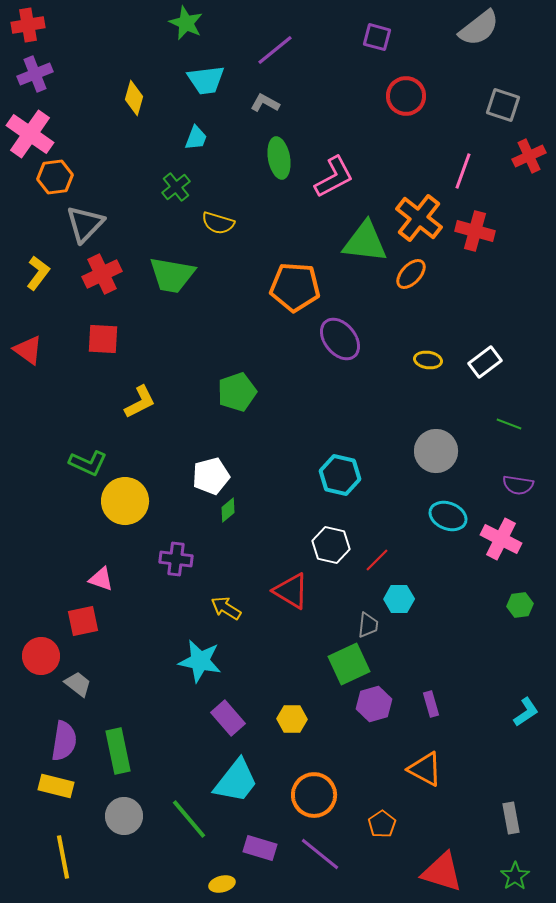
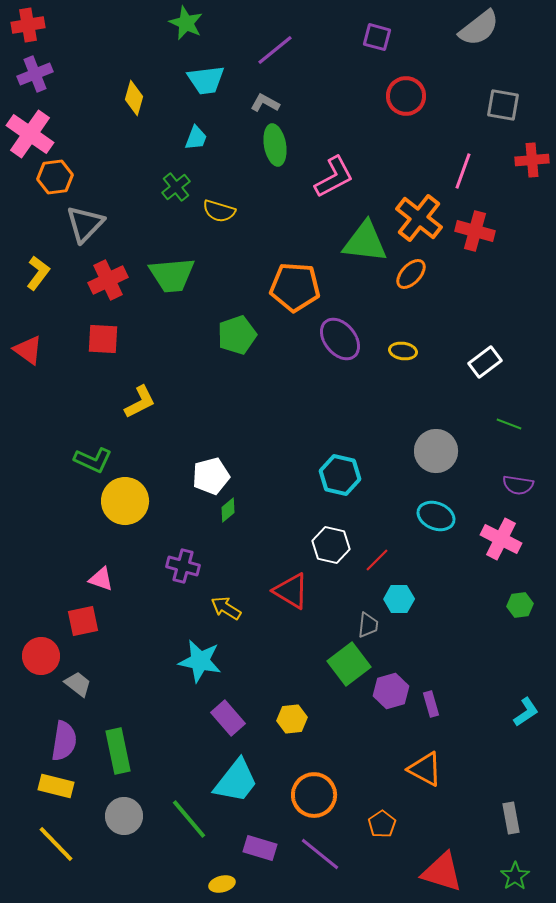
gray square at (503, 105): rotated 8 degrees counterclockwise
red cross at (529, 156): moved 3 px right, 4 px down; rotated 20 degrees clockwise
green ellipse at (279, 158): moved 4 px left, 13 px up
yellow semicircle at (218, 223): moved 1 px right, 12 px up
red cross at (102, 274): moved 6 px right, 6 px down
green trapezoid at (172, 275): rotated 15 degrees counterclockwise
yellow ellipse at (428, 360): moved 25 px left, 9 px up
green pentagon at (237, 392): moved 57 px up
green L-shape at (88, 463): moved 5 px right, 3 px up
cyan ellipse at (448, 516): moved 12 px left
purple cross at (176, 559): moved 7 px right, 7 px down; rotated 8 degrees clockwise
green square at (349, 664): rotated 12 degrees counterclockwise
purple hexagon at (374, 704): moved 17 px right, 13 px up
yellow hexagon at (292, 719): rotated 8 degrees counterclockwise
yellow line at (63, 857): moved 7 px left, 13 px up; rotated 33 degrees counterclockwise
